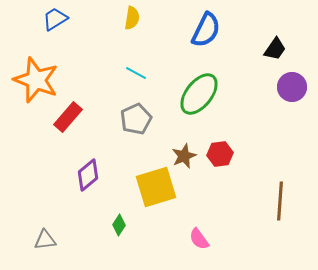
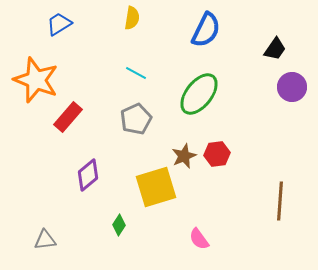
blue trapezoid: moved 4 px right, 5 px down
red hexagon: moved 3 px left
